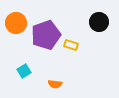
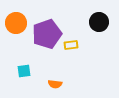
purple pentagon: moved 1 px right, 1 px up
yellow rectangle: rotated 24 degrees counterclockwise
cyan square: rotated 24 degrees clockwise
